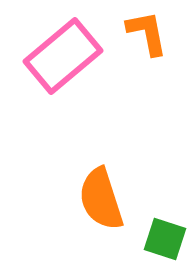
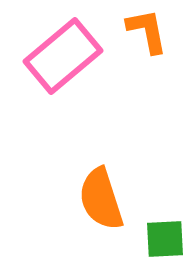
orange L-shape: moved 2 px up
green square: rotated 21 degrees counterclockwise
